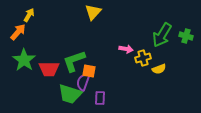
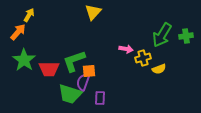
green cross: rotated 24 degrees counterclockwise
orange square: rotated 16 degrees counterclockwise
